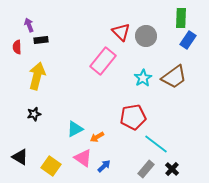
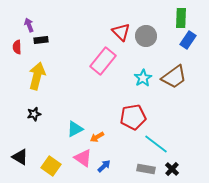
gray rectangle: rotated 60 degrees clockwise
